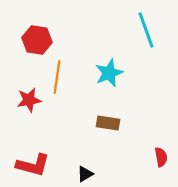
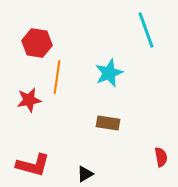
red hexagon: moved 3 px down
